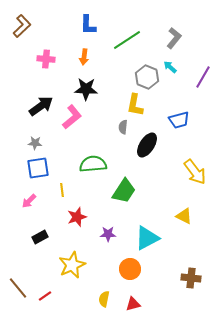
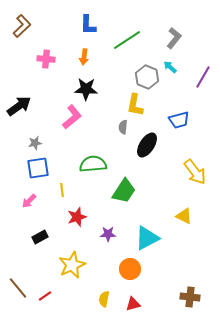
black arrow: moved 22 px left
gray star: rotated 16 degrees counterclockwise
brown cross: moved 1 px left, 19 px down
